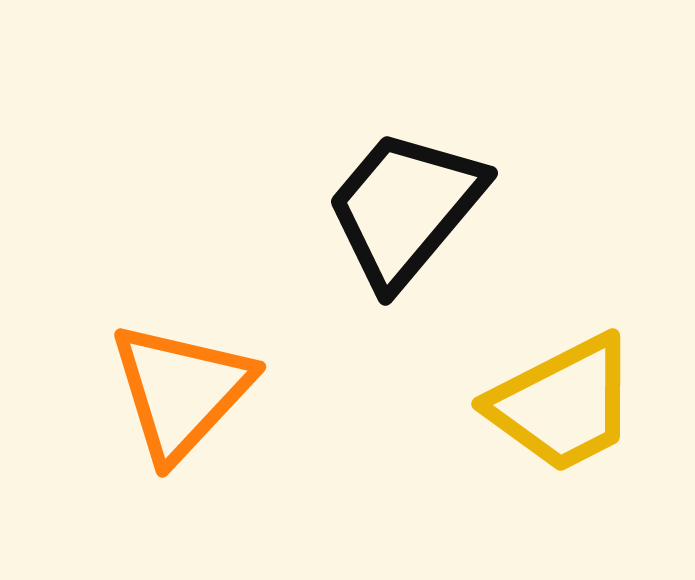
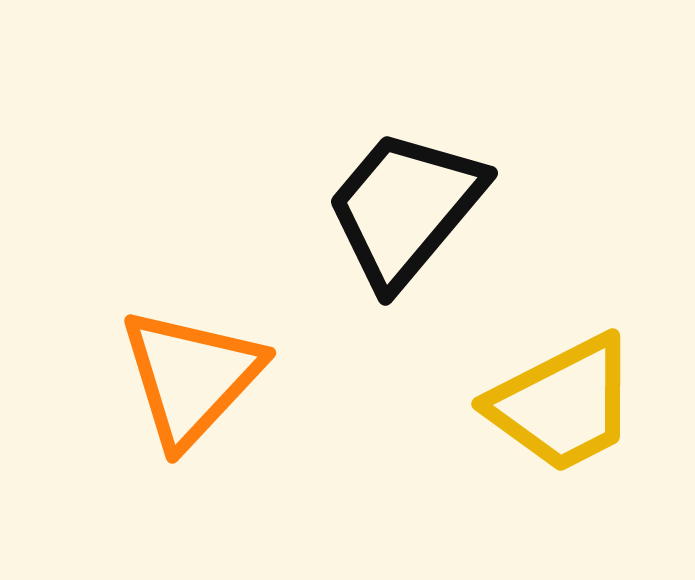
orange triangle: moved 10 px right, 14 px up
